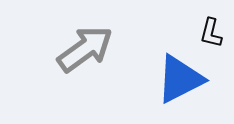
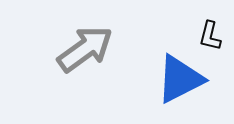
black L-shape: moved 1 px left, 3 px down
